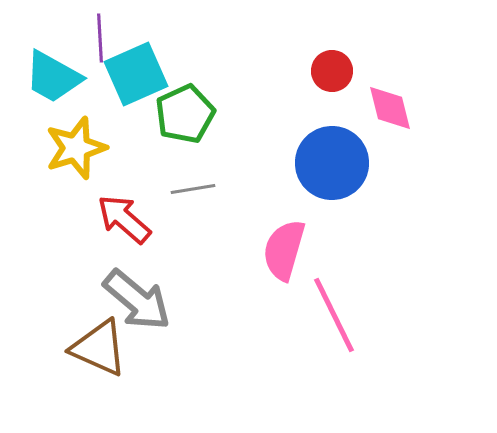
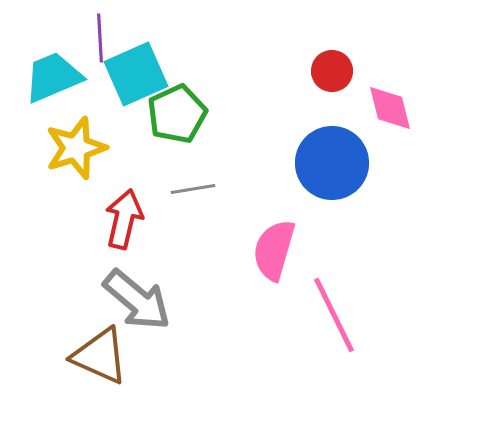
cyan trapezoid: rotated 128 degrees clockwise
green pentagon: moved 8 px left
red arrow: rotated 62 degrees clockwise
pink semicircle: moved 10 px left
brown triangle: moved 1 px right, 8 px down
